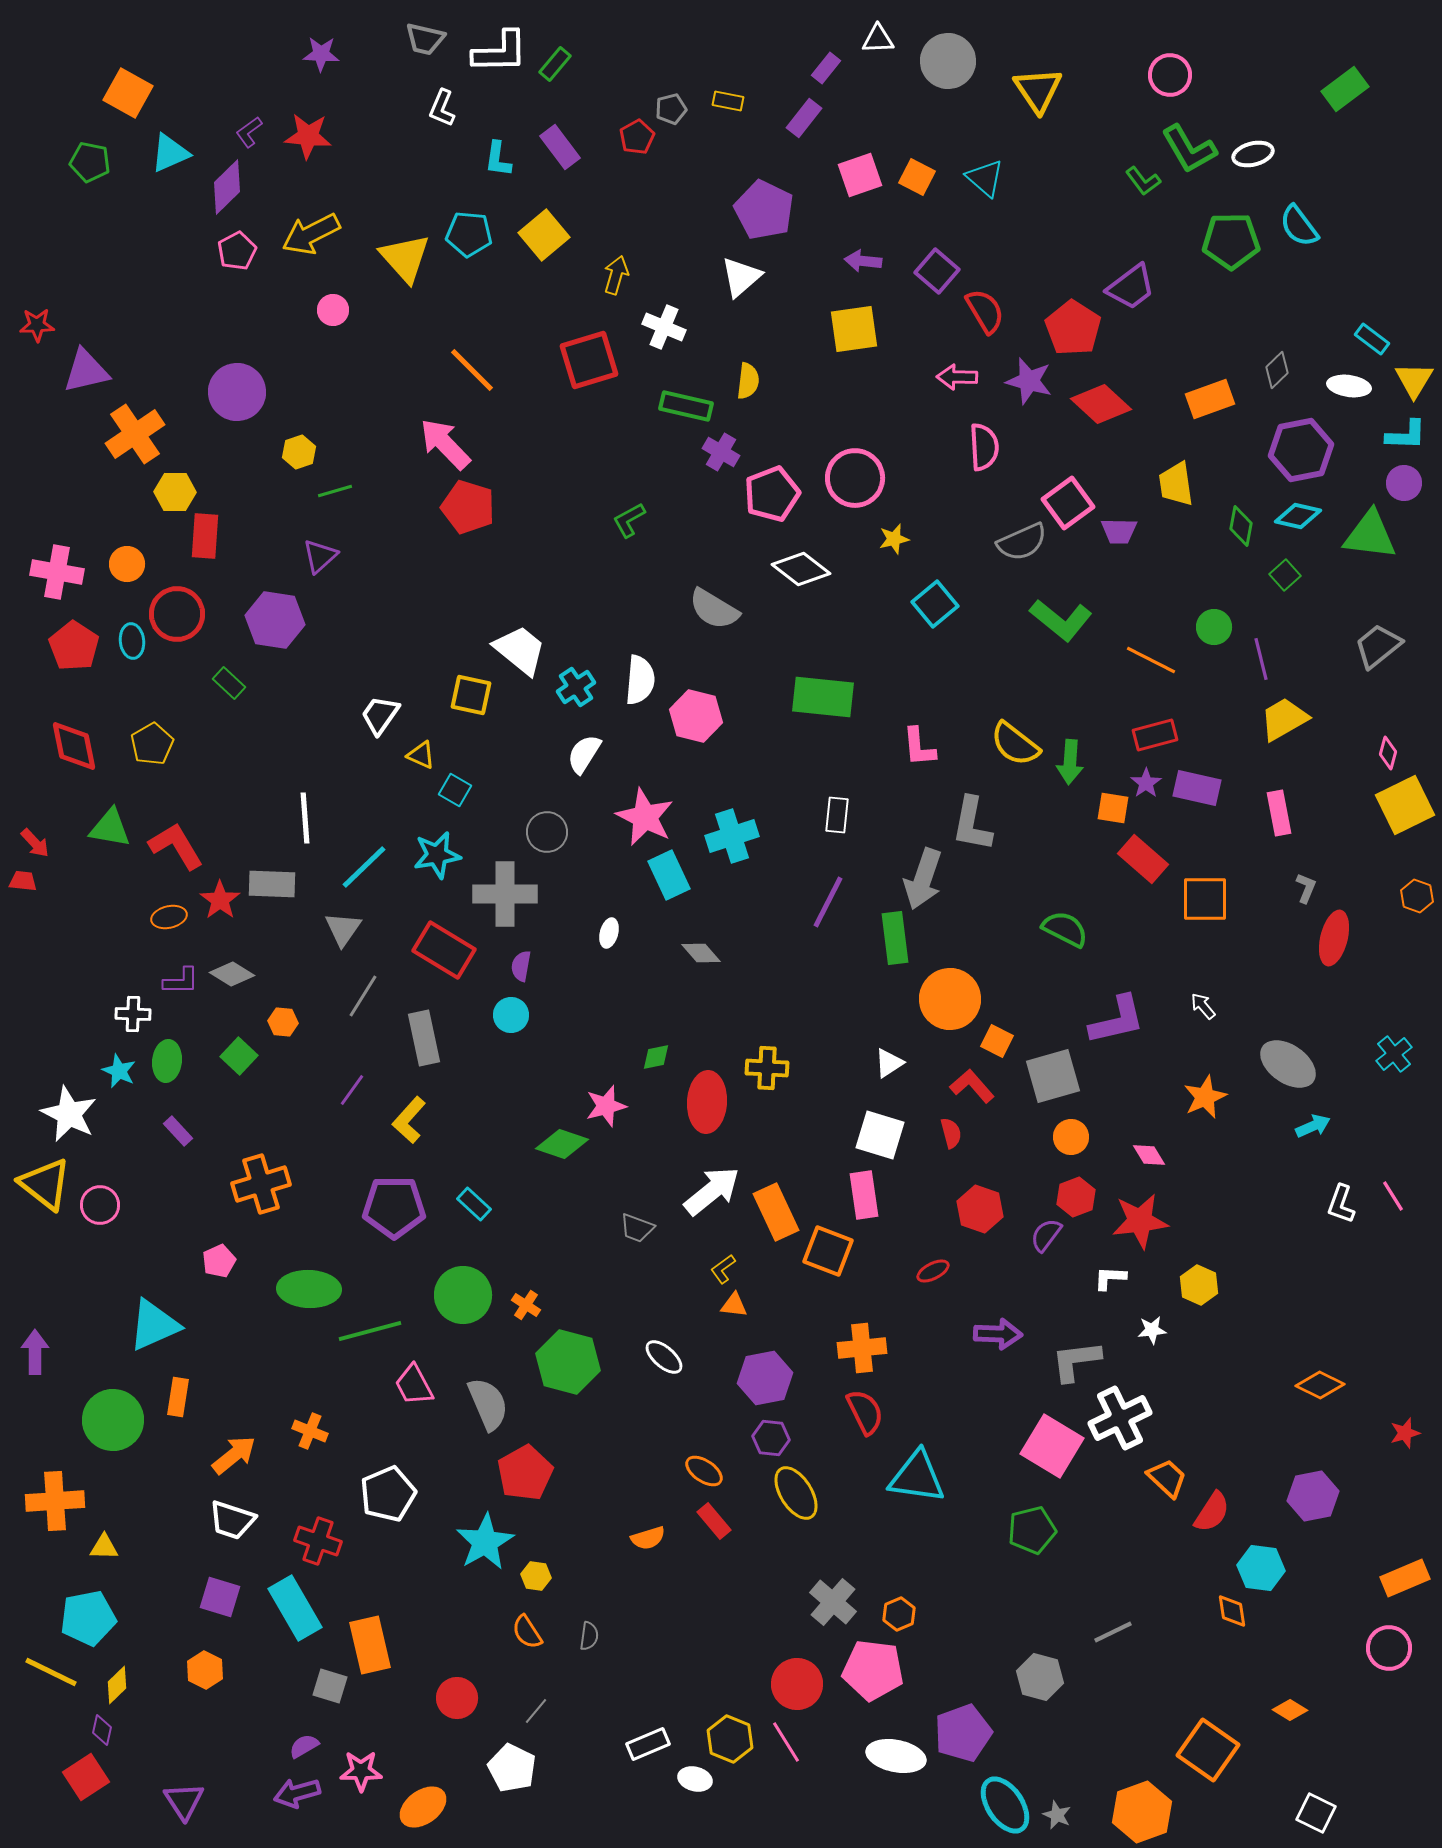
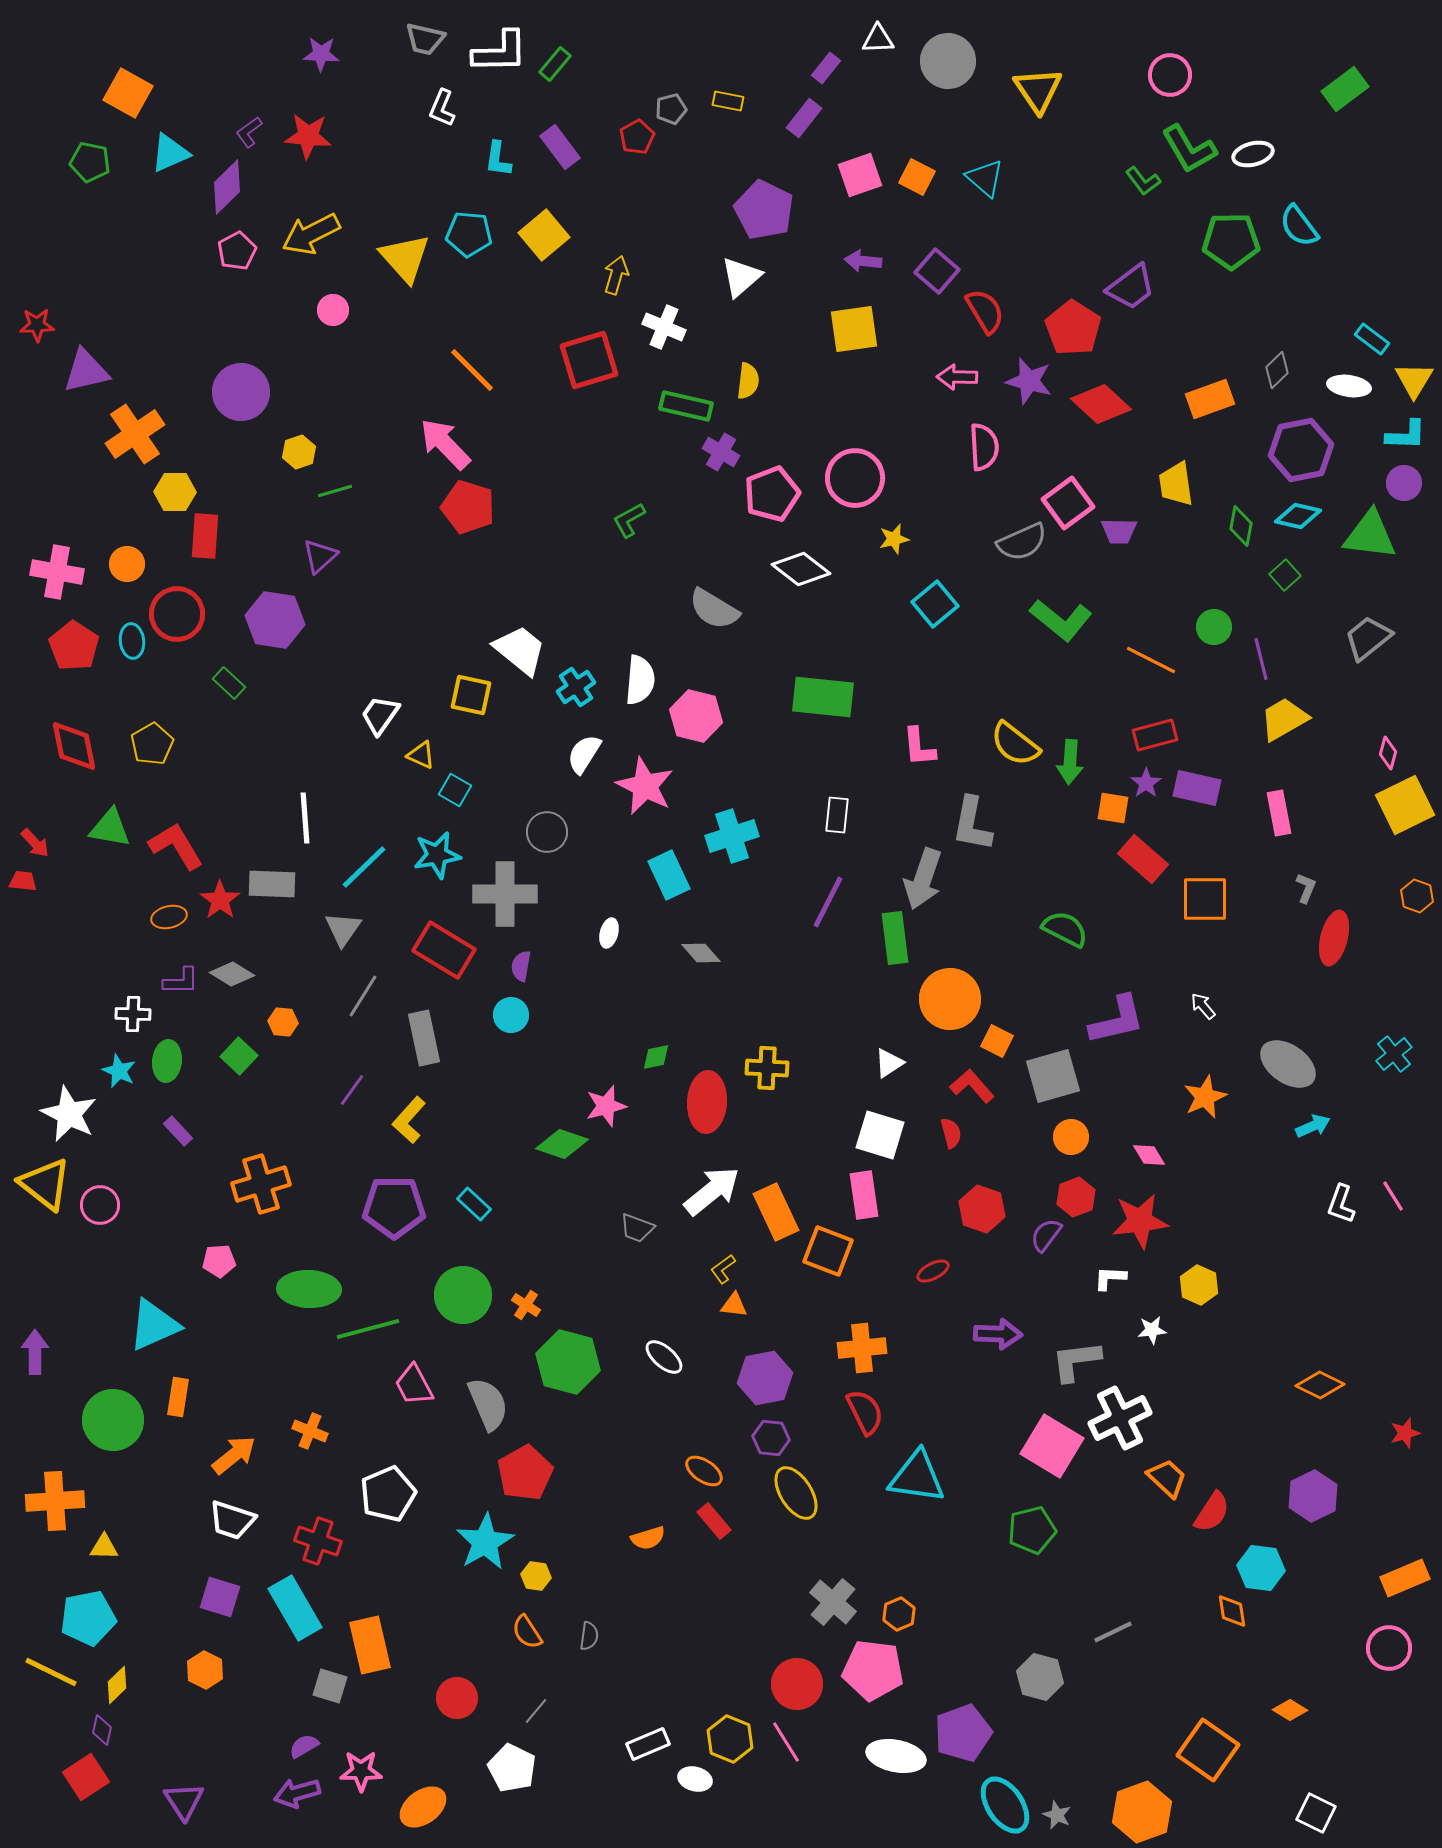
purple circle at (237, 392): moved 4 px right
gray trapezoid at (1378, 646): moved 10 px left, 8 px up
pink star at (645, 817): moved 31 px up
red hexagon at (980, 1209): moved 2 px right
pink pentagon at (219, 1261): rotated 20 degrees clockwise
green line at (370, 1331): moved 2 px left, 2 px up
purple hexagon at (1313, 1496): rotated 15 degrees counterclockwise
